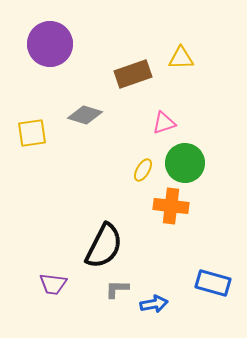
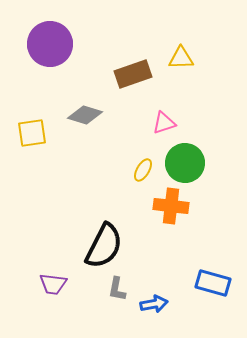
gray L-shape: rotated 80 degrees counterclockwise
